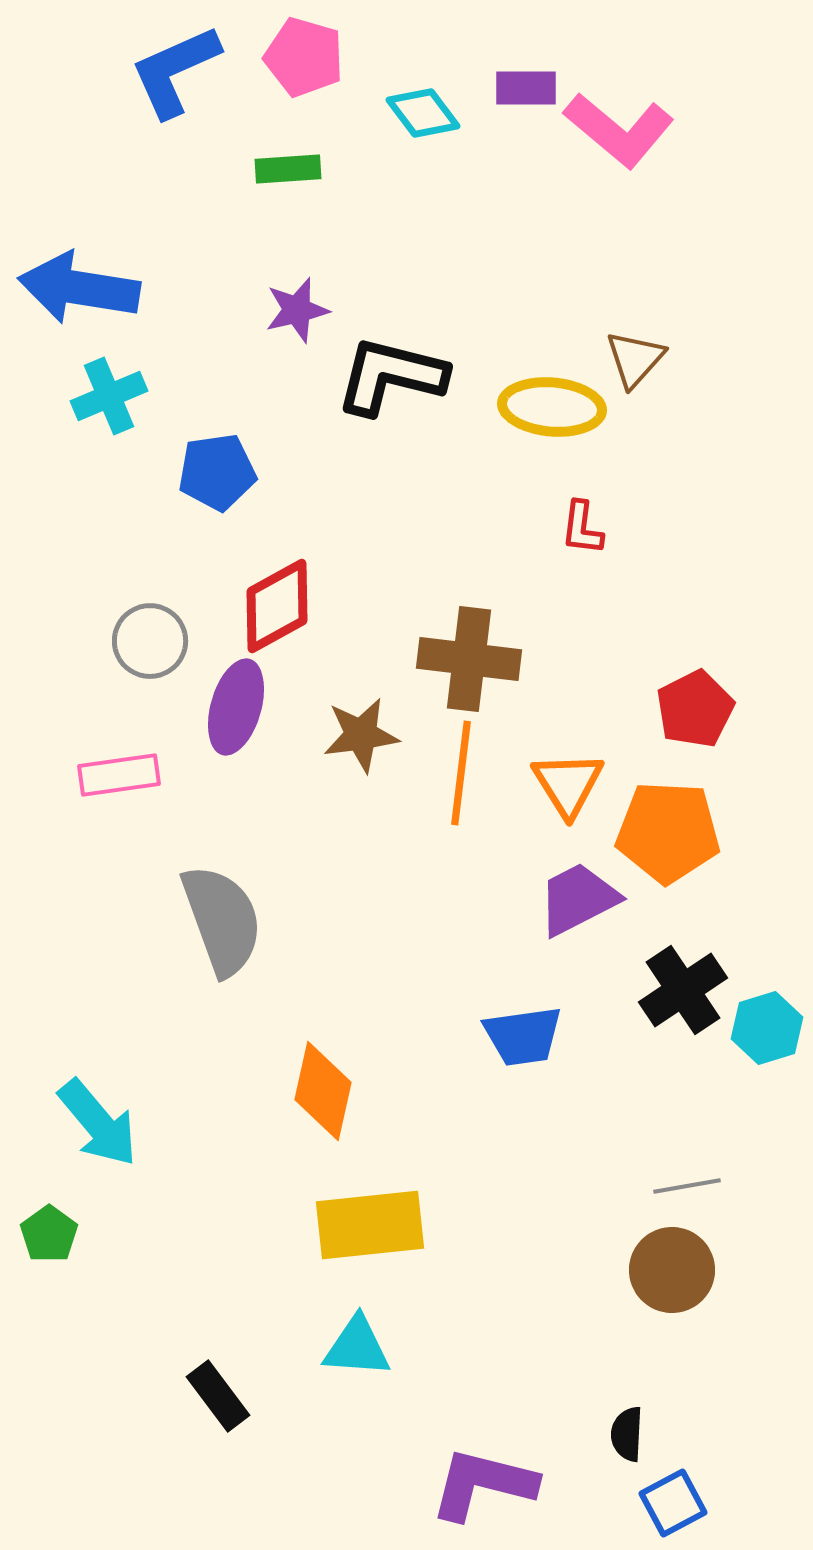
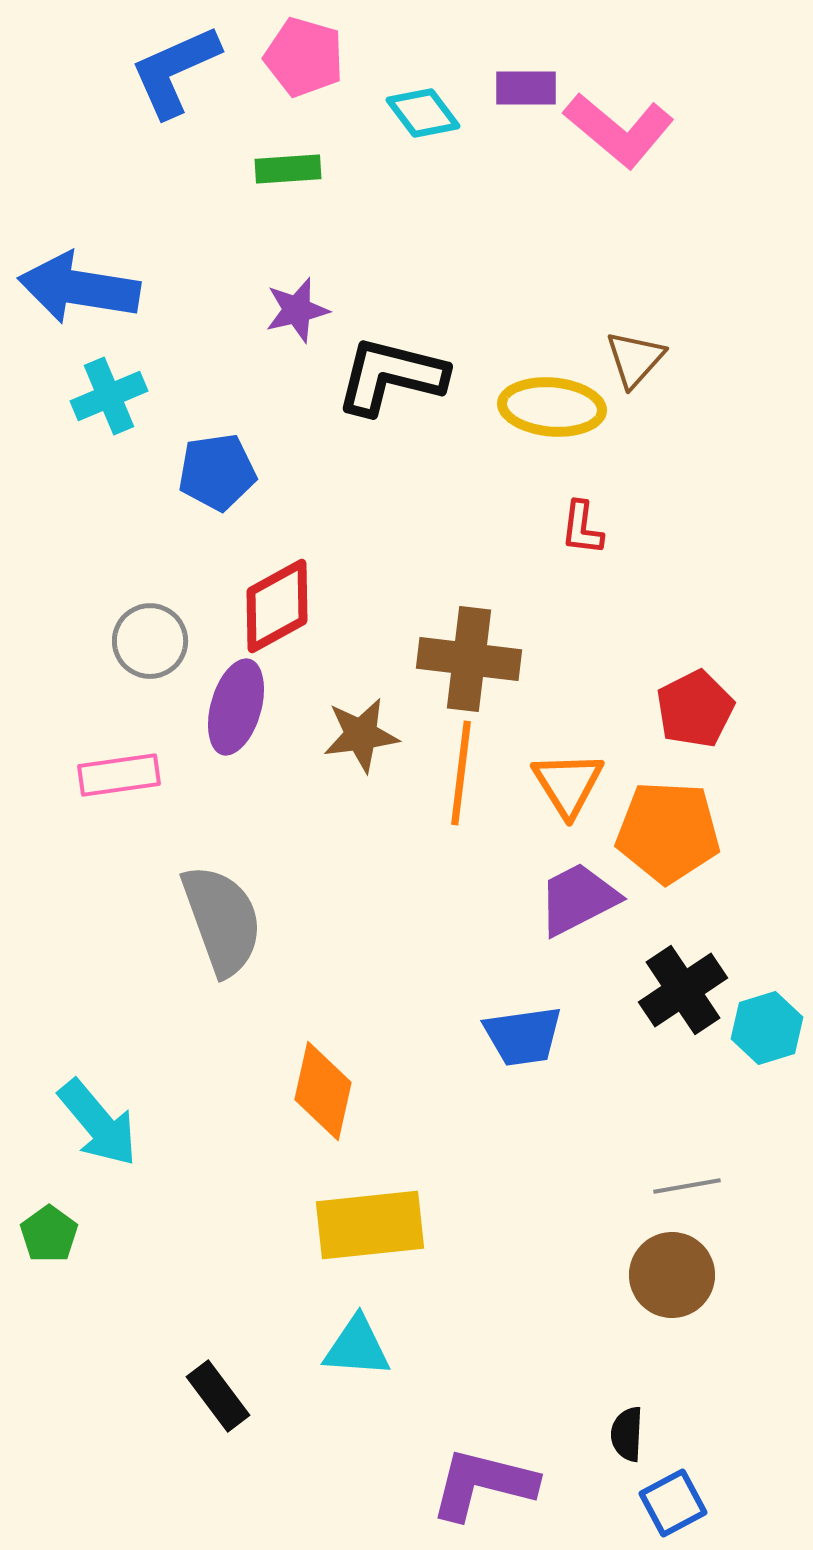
brown circle: moved 5 px down
